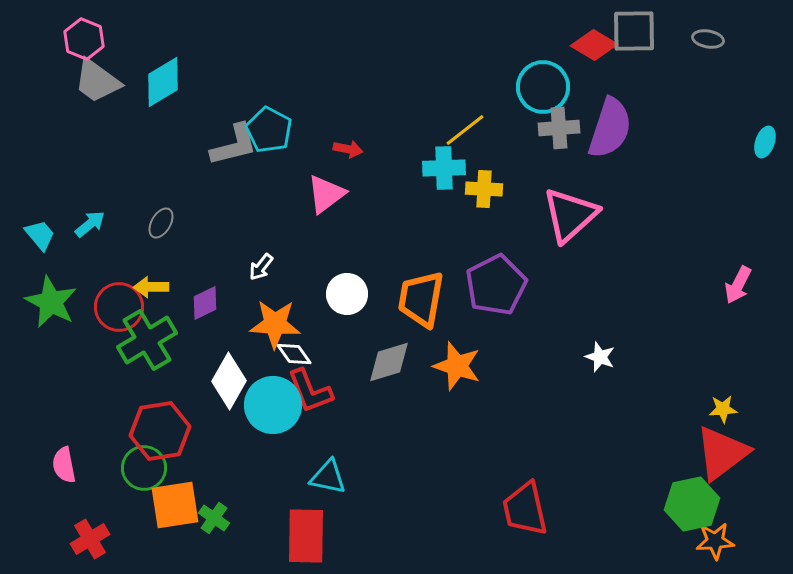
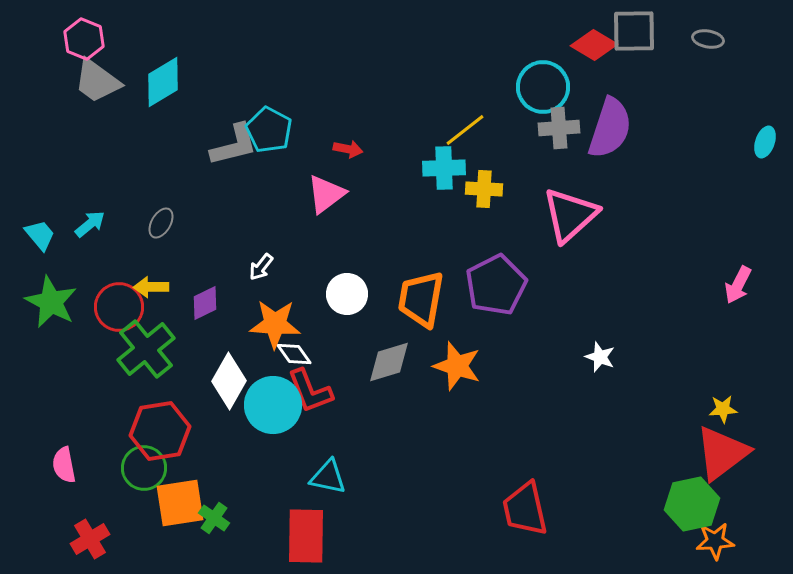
green cross at (147, 340): moved 1 px left, 9 px down; rotated 8 degrees counterclockwise
orange square at (175, 505): moved 5 px right, 2 px up
